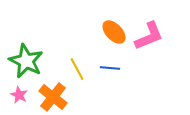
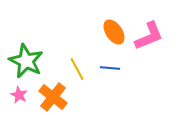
orange ellipse: rotated 10 degrees clockwise
